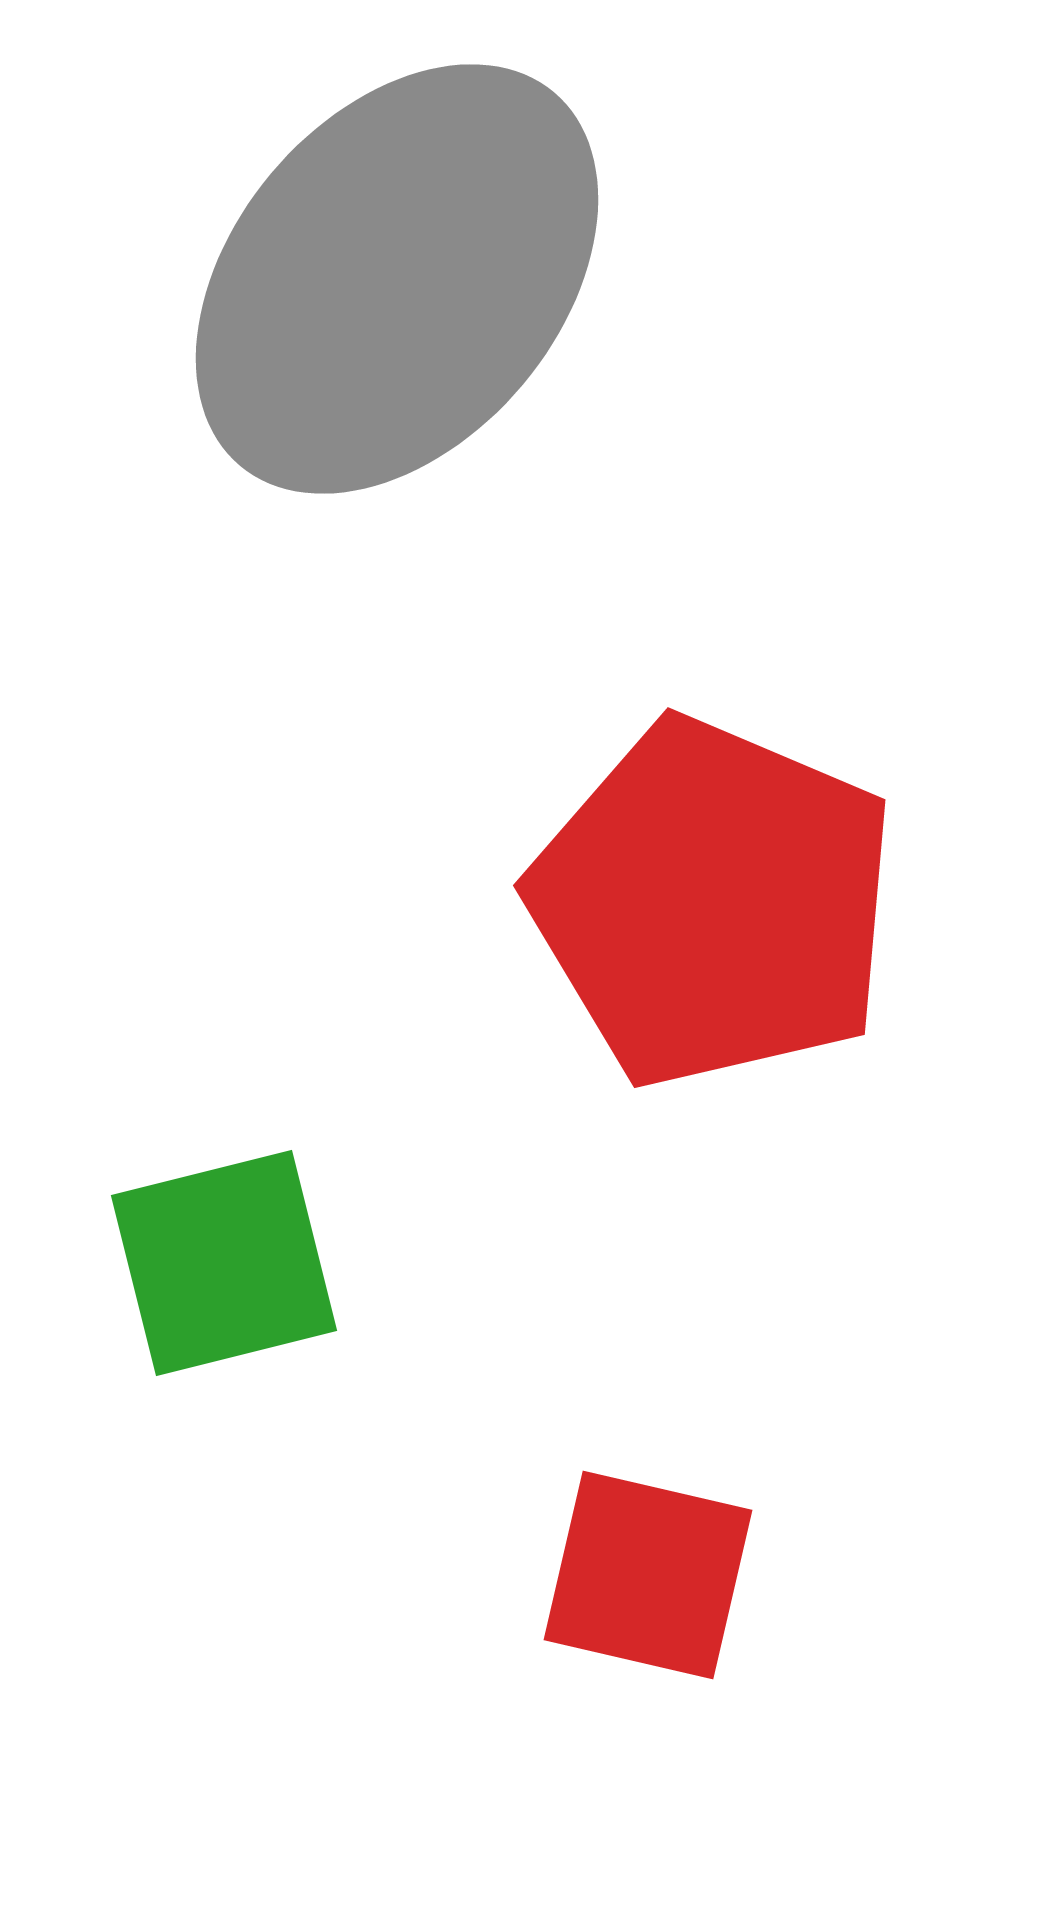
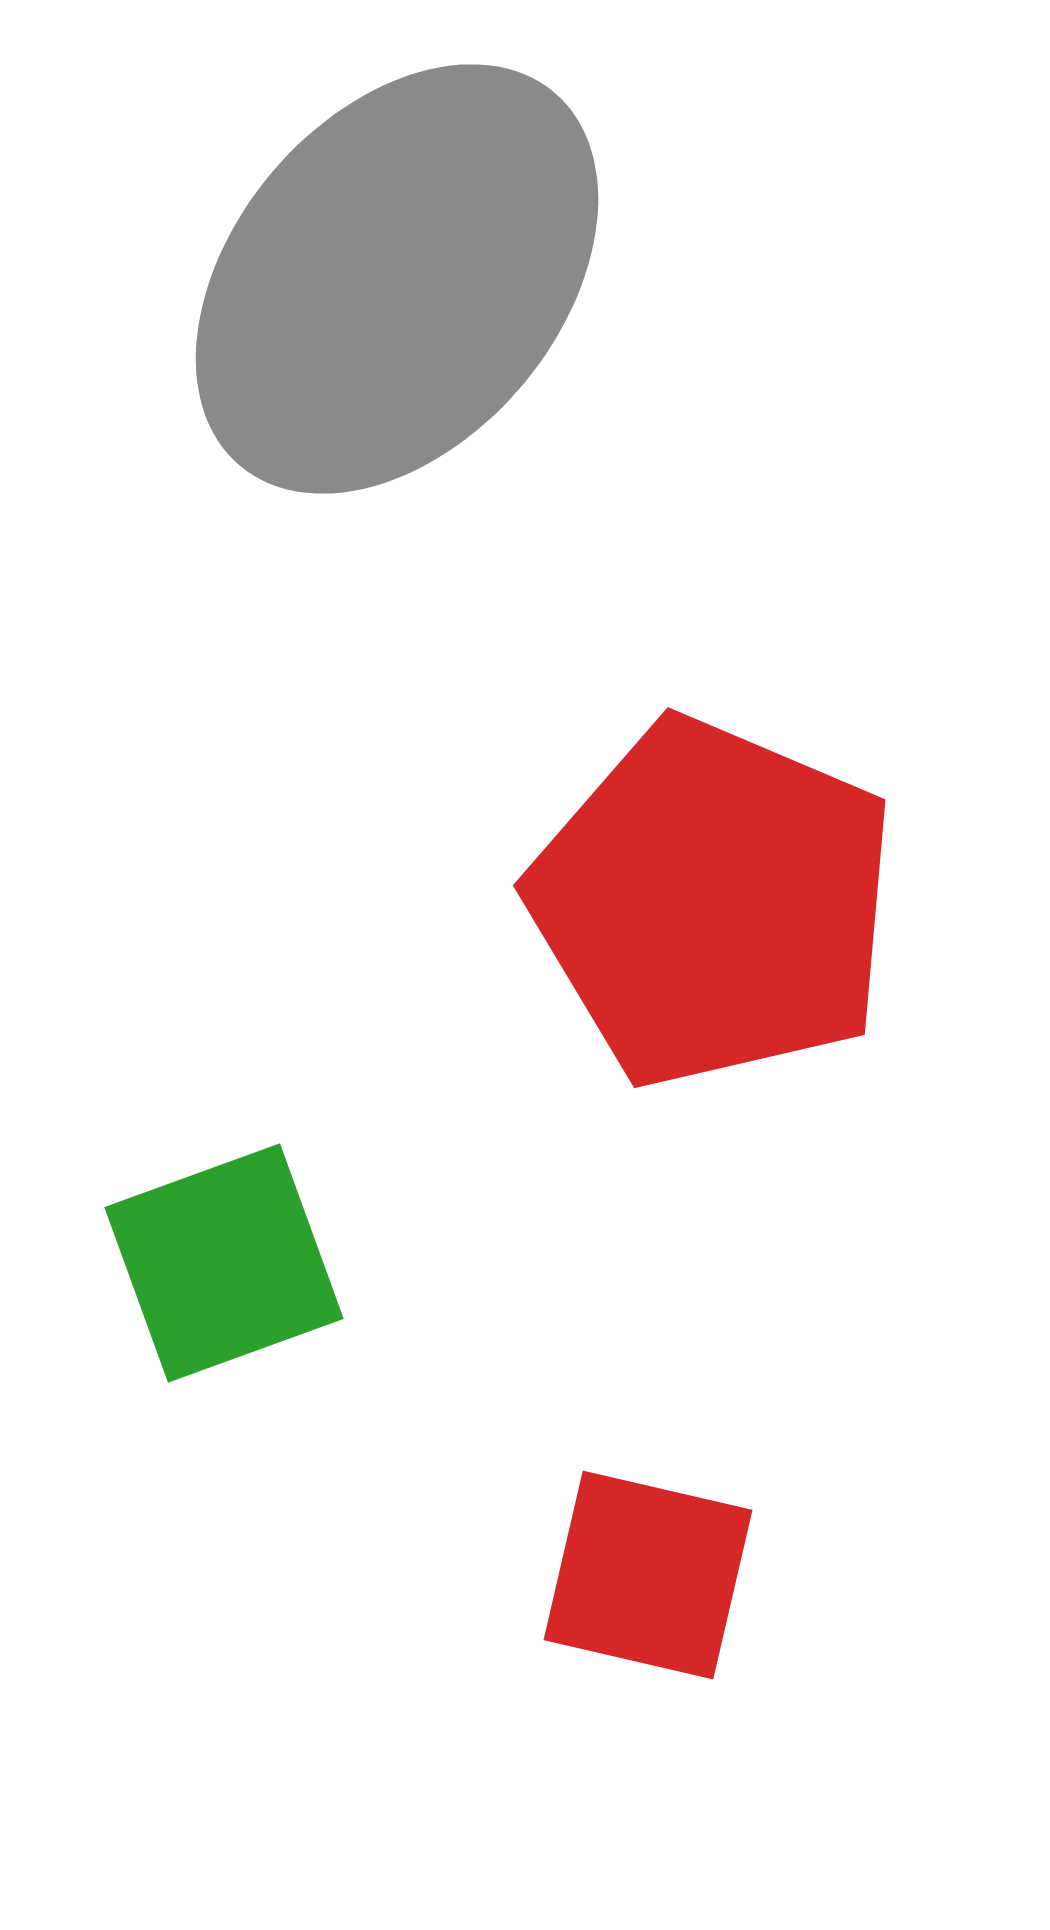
green square: rotated 6 degrees counterclockwise
